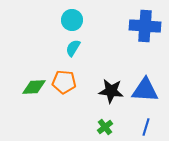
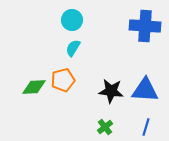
orange pentagon: moved 1 px left, 2 px up; rotated 20 degrees counterclockwise
